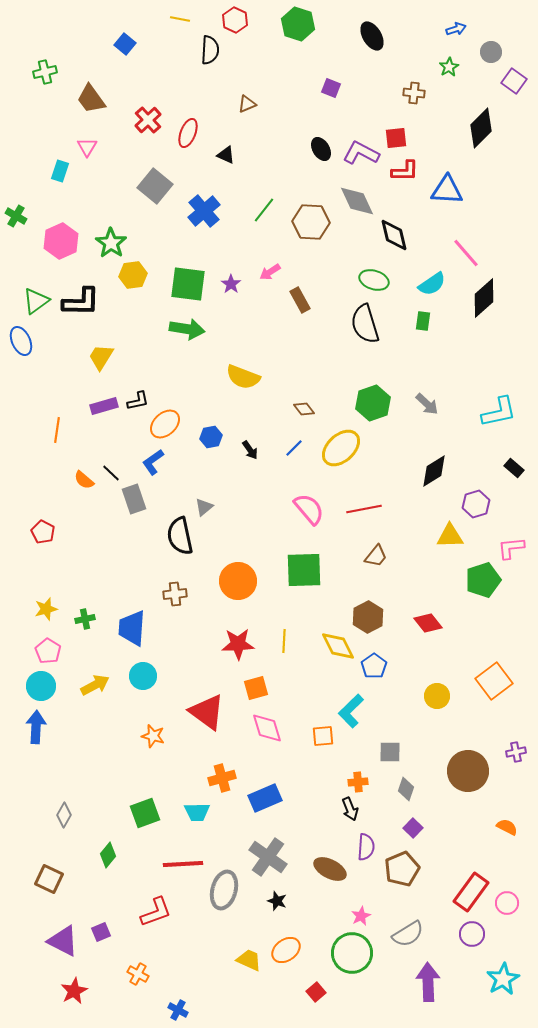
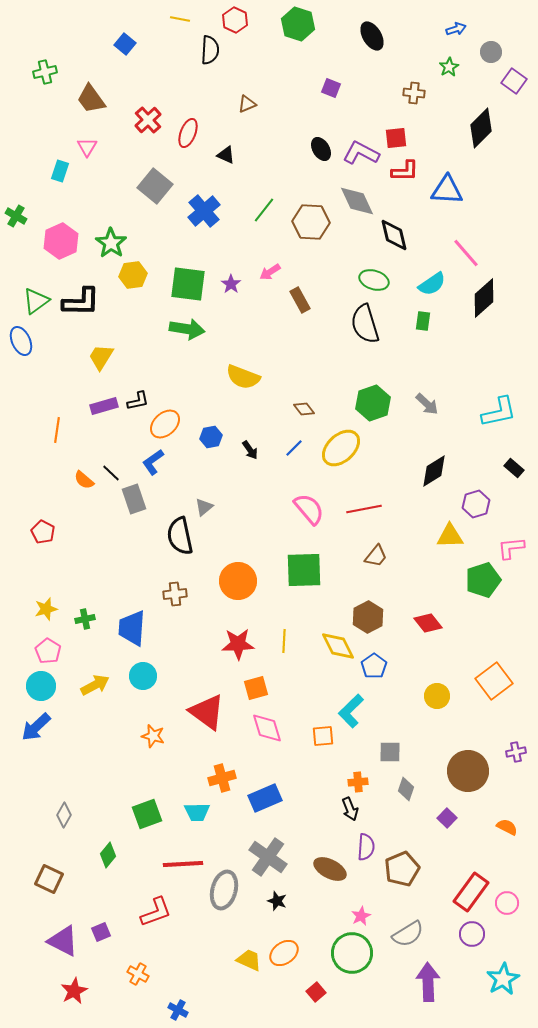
blue arrow at (36, 727): rotated 136 degrees counterclockwise
green square at (145, 813): moved 2 px right, 1 px down
purple square at (413, 828): moved 34 px right, 10 px up
orange ellipse at (286, 950): moved 2 px left, 3 px down
